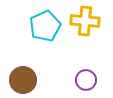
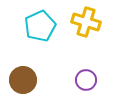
yellow cross: moved 1 px right, 1 px down; rotated 12 degrees clockwise
cyan pentagon: moved 5 px left
